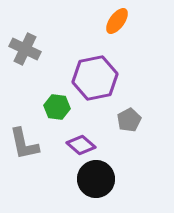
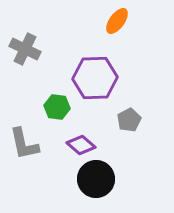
purple hexagon: rotated 9 degrees clockwise
